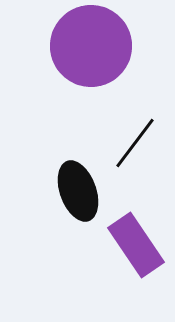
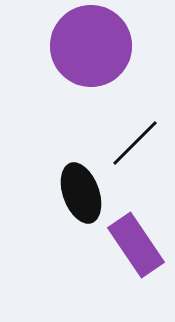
black line: rotated 8 degrees clockwise
black ellipse: moved 3 px right, 2 px down
